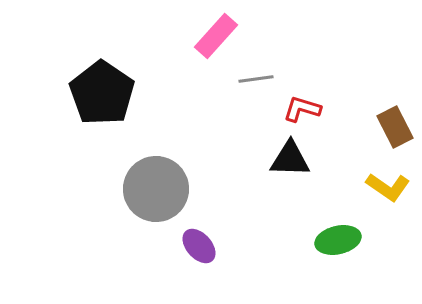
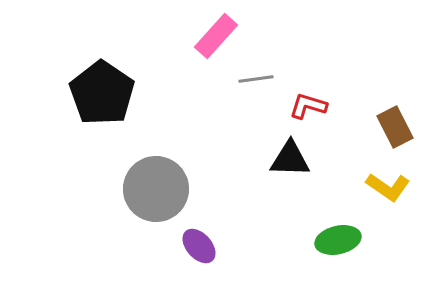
red L-shape: moved 6 px right, 3 px up
